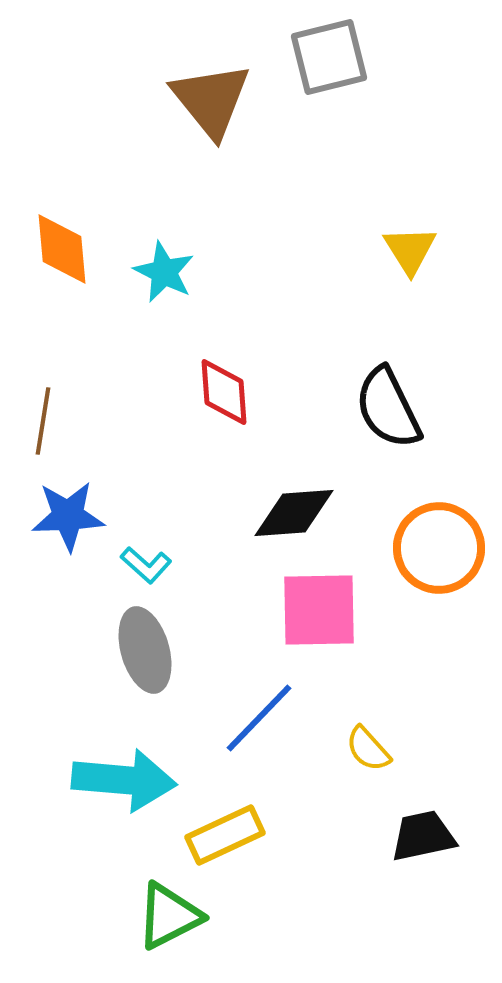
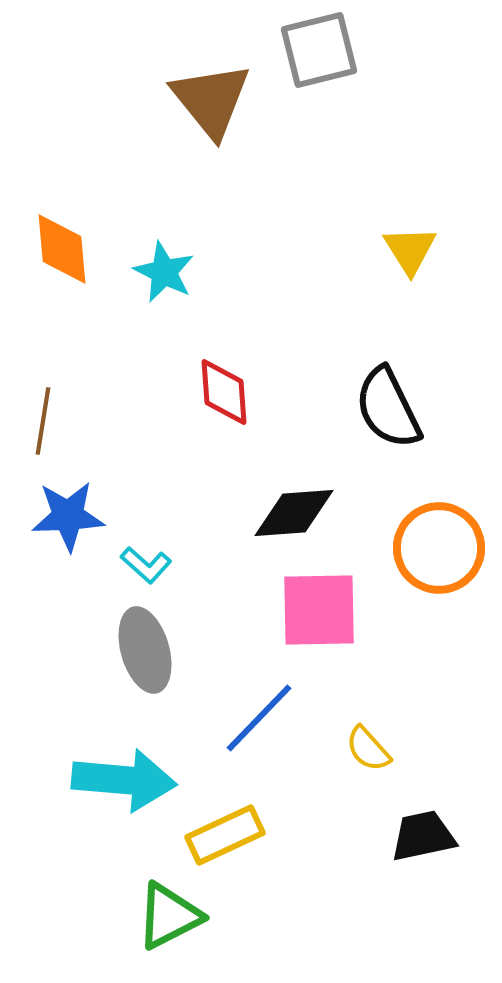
gray square: moved 10 px left, 7 px up
